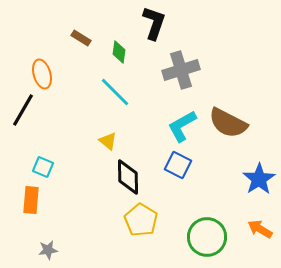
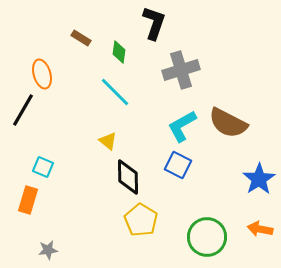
orange rectangle: moved 3 px left; rotated 12 degrees clockwise
orange arrow: rotated 20 degrees counterclockwise
